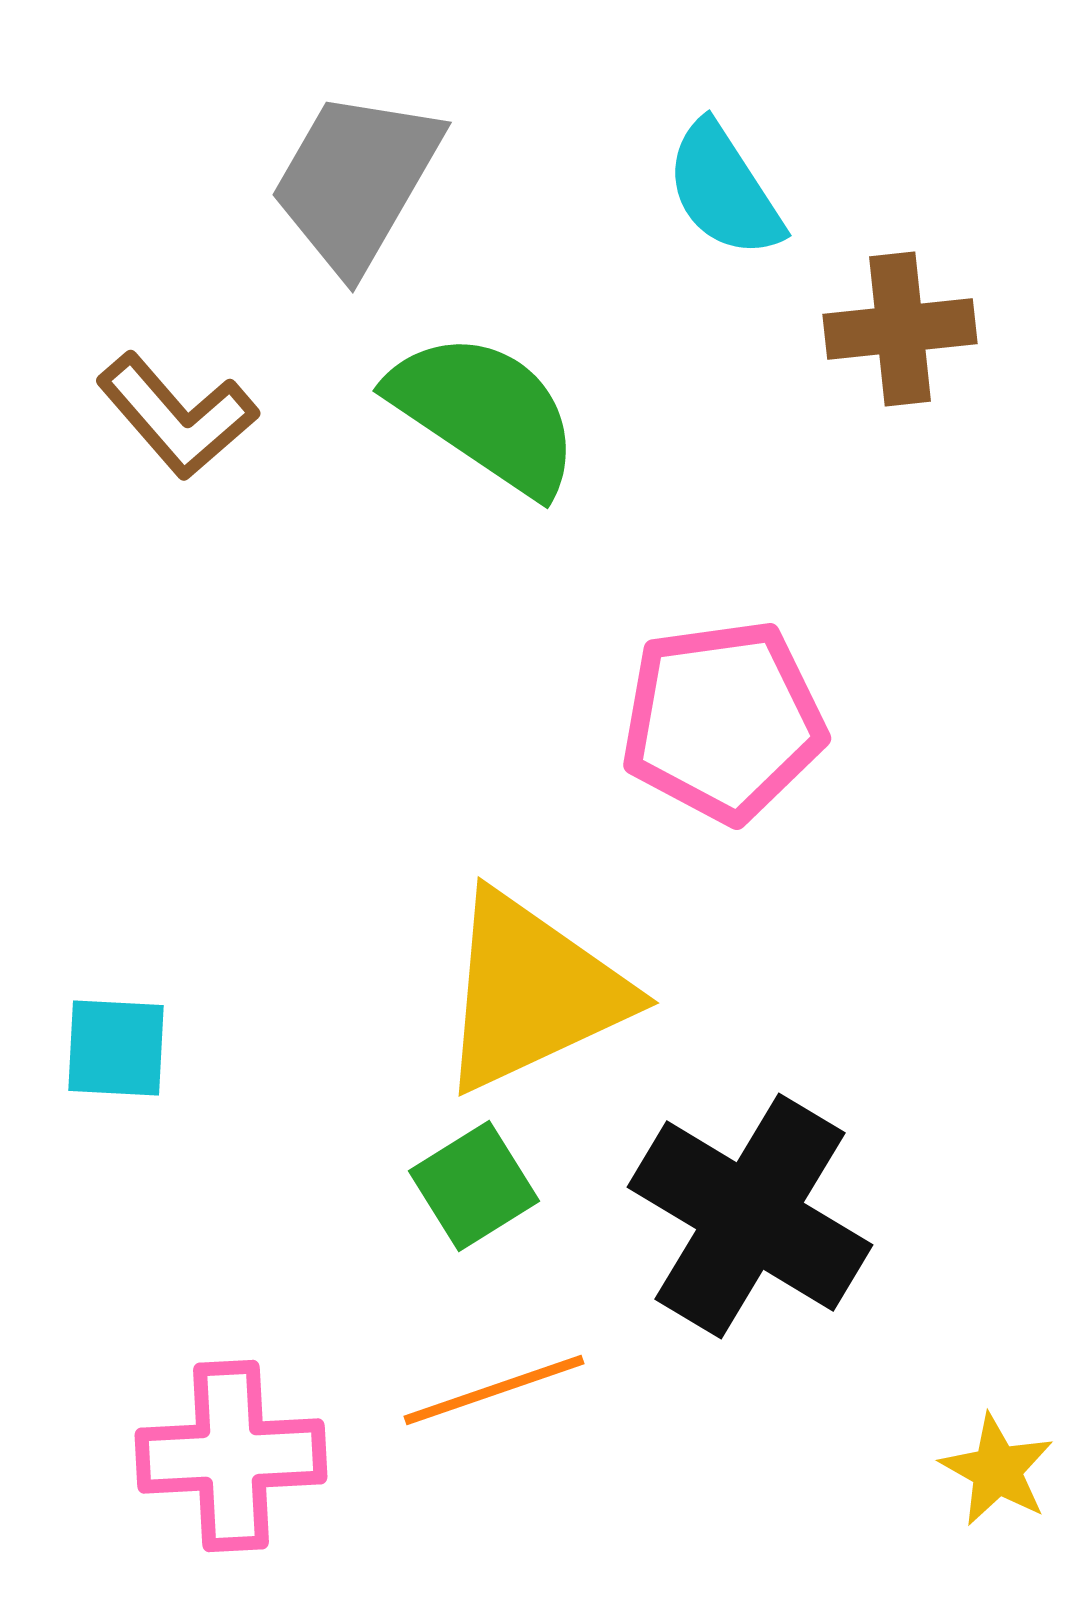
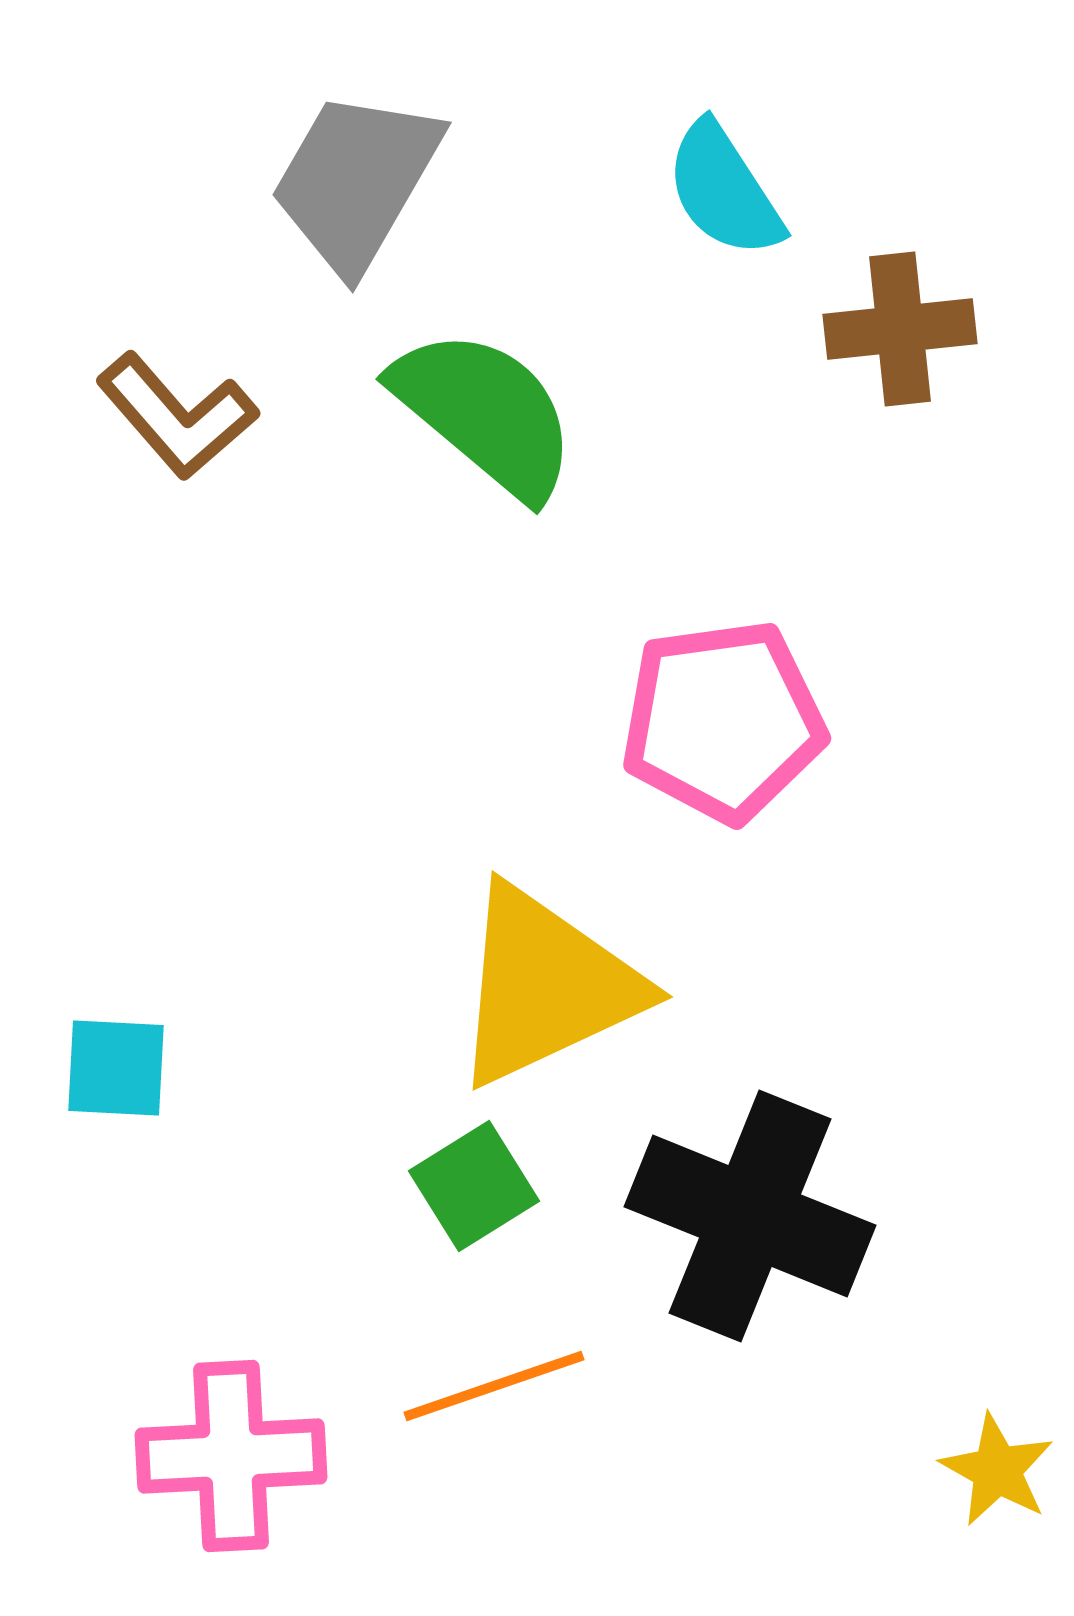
green semicircle: rotated 6 degrees clockwise
yellow triangle: moved 14 px right, 6 px up
cyan square: moved 20 px down
black cross: rotated 9 degrees counterclockwise
orange line: moved 4 px up
